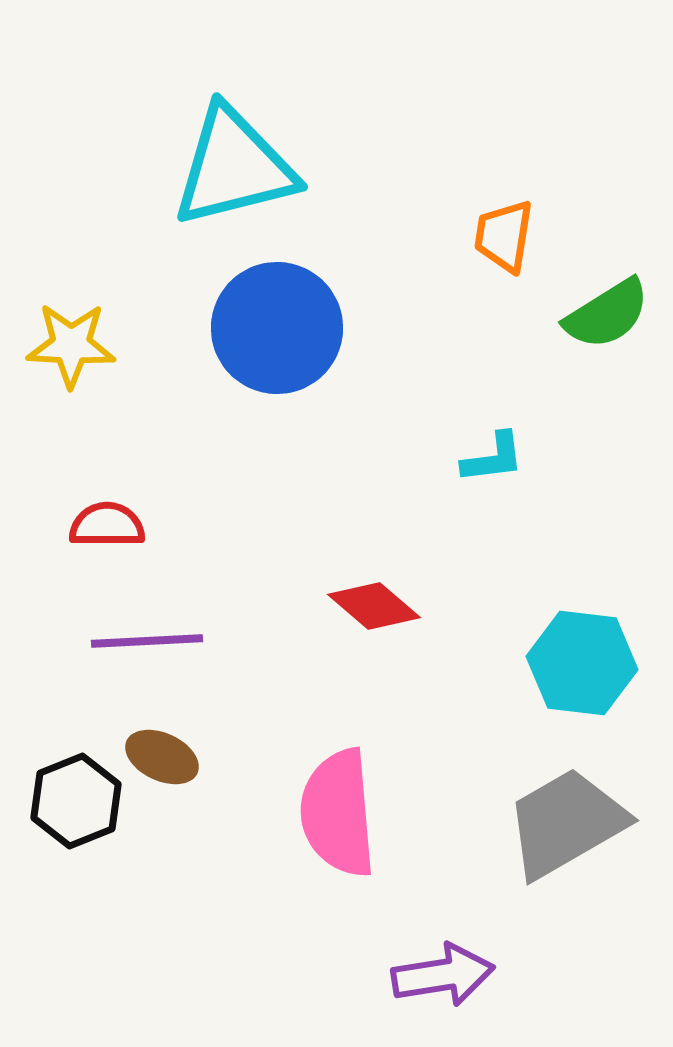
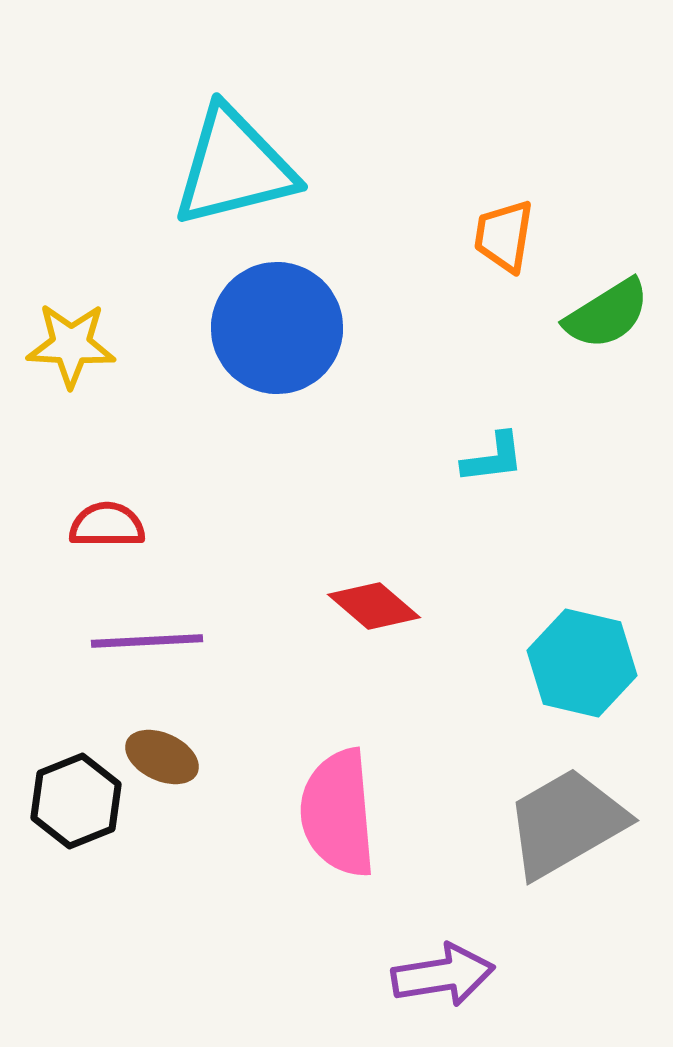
cyan hexagon: rotated 6 degrees clockwise
